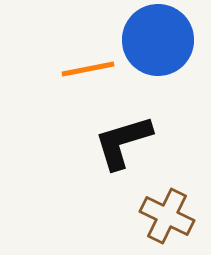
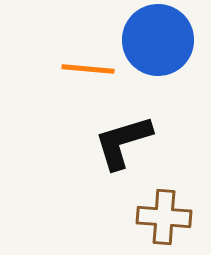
orange line: rotated 16 degrees clockwise
brown cross: moved 3 px left, 1 px down; rotated 22 degrees counterclockwise
